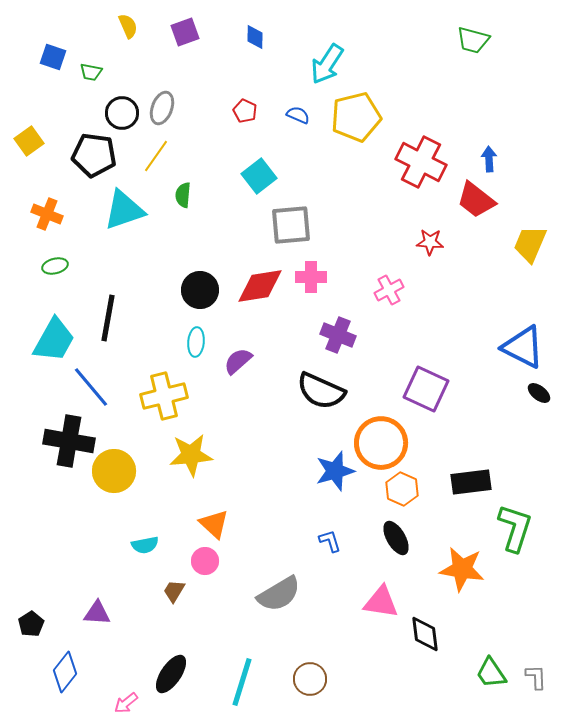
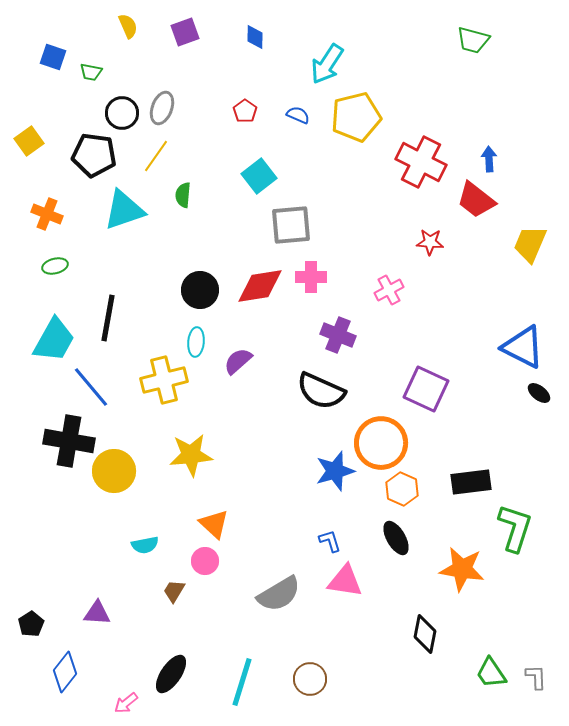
red pentagon at (245, 111): rotated 10 degrees clockwise
yellow cross at (164, 396): moved 16 px up
pink triangle at (381, 602): moved 36 px left, 21 px up
black diamond at (425, 634): rotated 18 degrees clockwise
